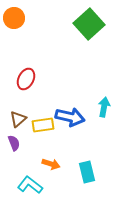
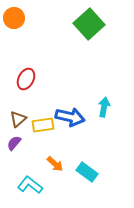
purple semicircle: rotated 119 degrees counterclockwise
orange arrow: moved 4 px right; rotated 24 degrees clockwise
cyan rectangle: rotated 40 degrees counterclockwise
